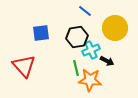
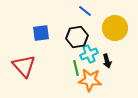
cyan cross: moved 2 px left, 4 px down
black arrow: rotated 48 degrees clockwise
